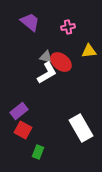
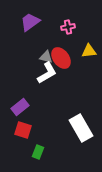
purple trapezoid: rotated 75 degrees counterclockwise
red ellipse: moved 4 px up; rotated 15 degrees clockwise
purple rectangle: moved 1 px right, 4 px up
red square: rotated 12 degrees counterclockwise
